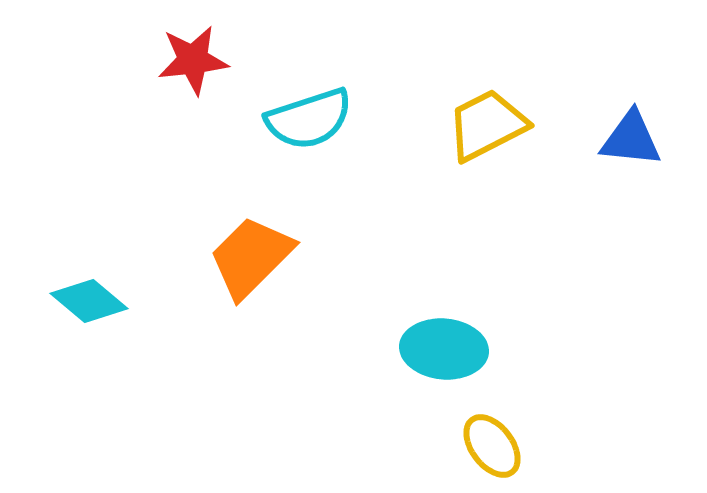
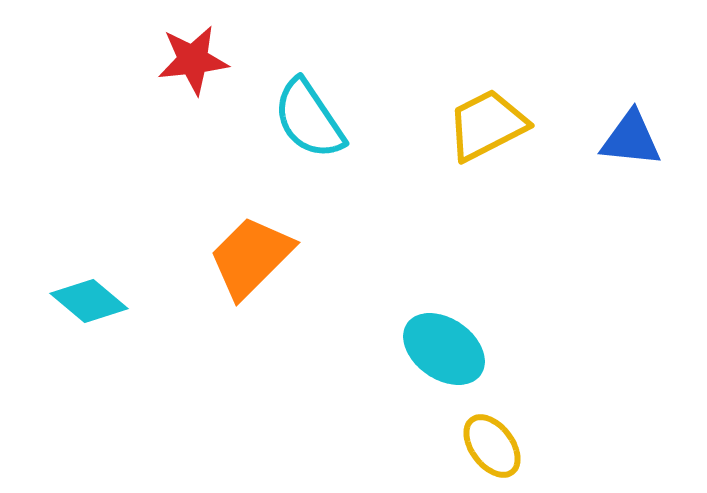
cyan semicircle: rotated 74 degrees clockwise
cyan ellipse: rotated 30 degrees clockwise
